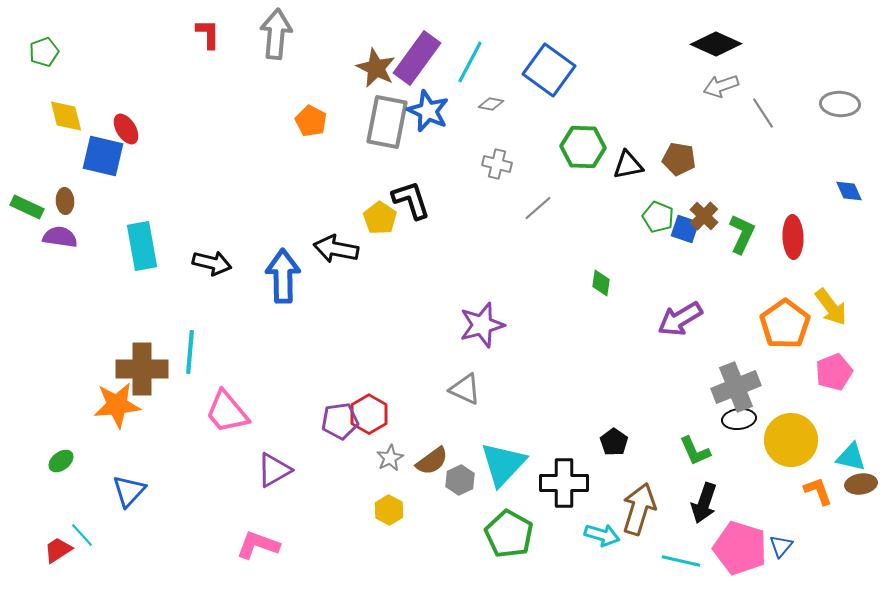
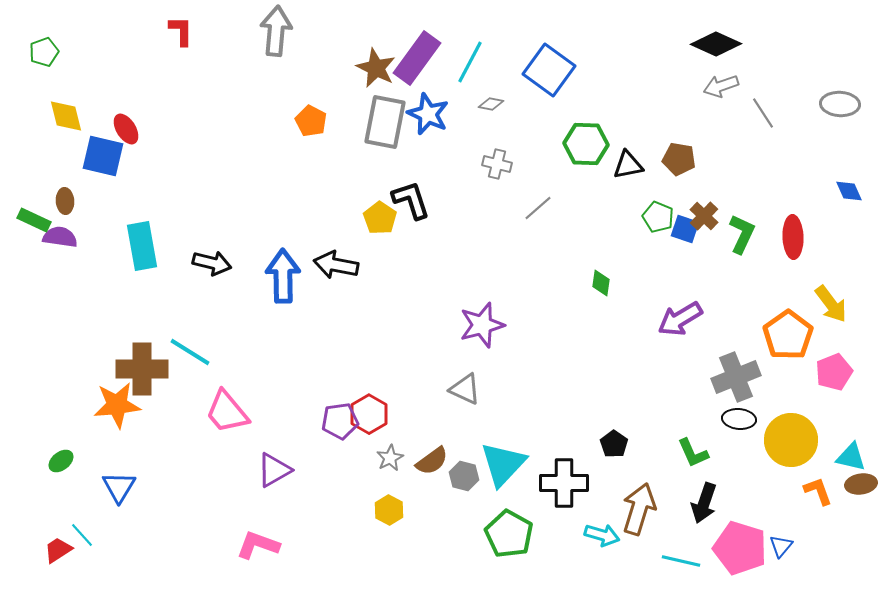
red L-shape at (208, 34): moved 27 px left, 3 px up
gray arrow at (276, 34): moved 3 px up
blue star at (428, 111): moved 3 px down
gray rectangle at (387, 122): moved 2 px left
green hexagon at (583, 147): moved 3 px right, 3 px up
green rectangle at (27, 207): moved 7 px right, 13 px down
black arrow at (336, 249): moved 16 px down
yellow arrow at (831, 307): moved 3 px up
orange pentagon at (785, 324): moved 3 px right, 11 px down
cyan line at (190, 352): rotated 63 degrees counterclockwise
gray cross at (736, 387): moved 10 px up
black ellipse at (739, 419): rotated 12 degrees clockwise
black pentagon at (614, 442): moved 2 px down
green L-shape at (695, 451): moved 2 px left, 2 px down
gray hexagon at (460, 480): moved 4 px right, 4 px up; rotated 20 degrees counterclockwise
blue triangle at (129, 491): moved 10 px left, 4 px up; rotated 12 degrees counterclockwise
